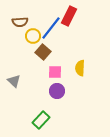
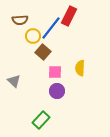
brown semicircle: moved 2 px up
